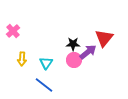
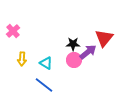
cyan triangle: rotated 32 degrees counterclockwise
